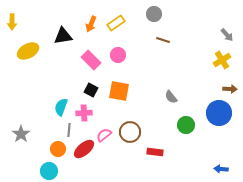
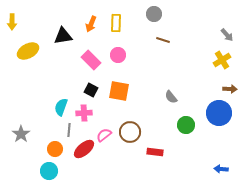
yellow rectangle: rotated 54 degrees counterclockwise
orange circle: moved 3 px left
